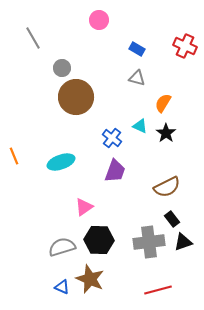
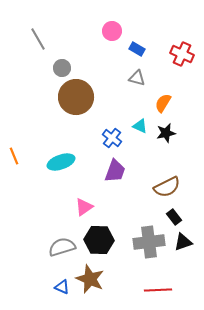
pink circle: moved 13 px right, 11 px down
gray line: moved 5 px right, 1 px down
red cross: moved 3 px left, 8 px down
black star: rotated 24 degrees clockwise
black rectangle: moved 2 px right, 2 px up
red line: rotated 12 degrees clockwise
